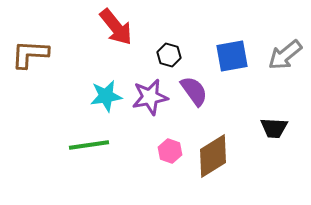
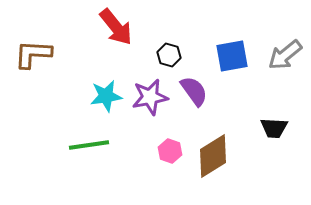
brown L-shape: moved 3 px right
